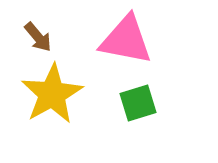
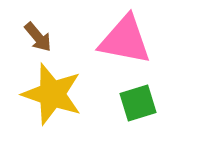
pink triangle: moved 1 px left
yellow star: rotated 24 degrees counterclockwise
